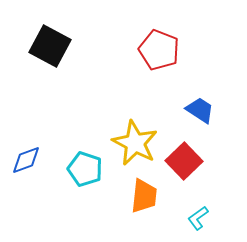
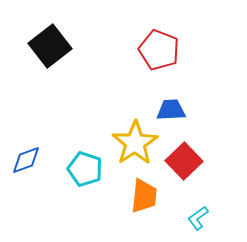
black square: rotated 24 degrees clockwise
blue trapezoid: moved 29 px left; rotated 36 degrees counterclockwise
yellow star: rotated 12 degrees clockwise
